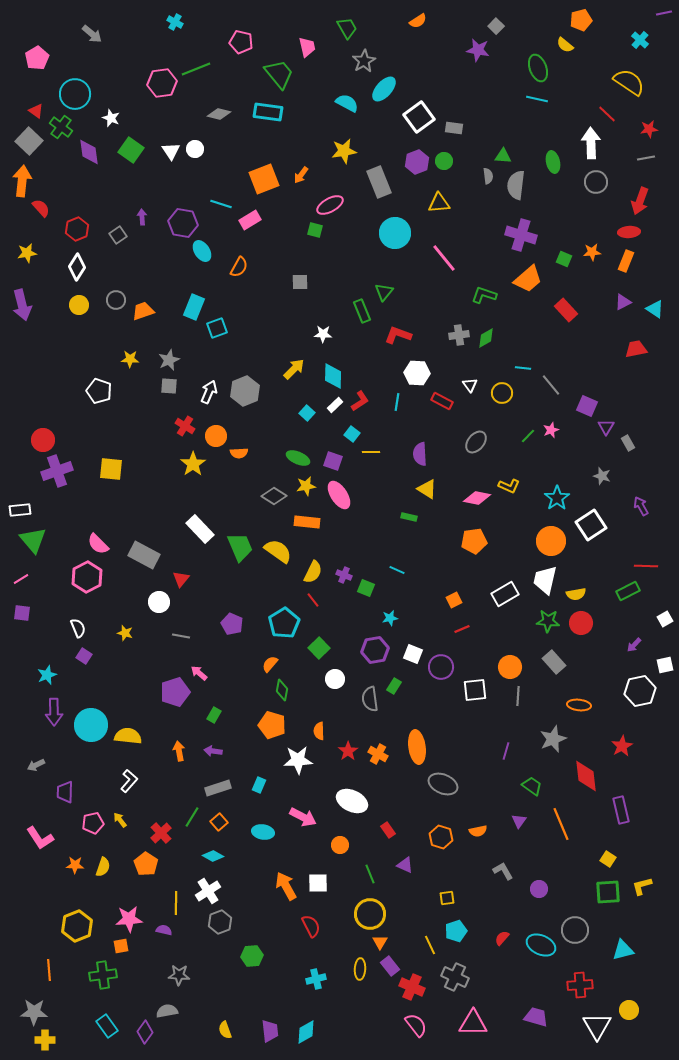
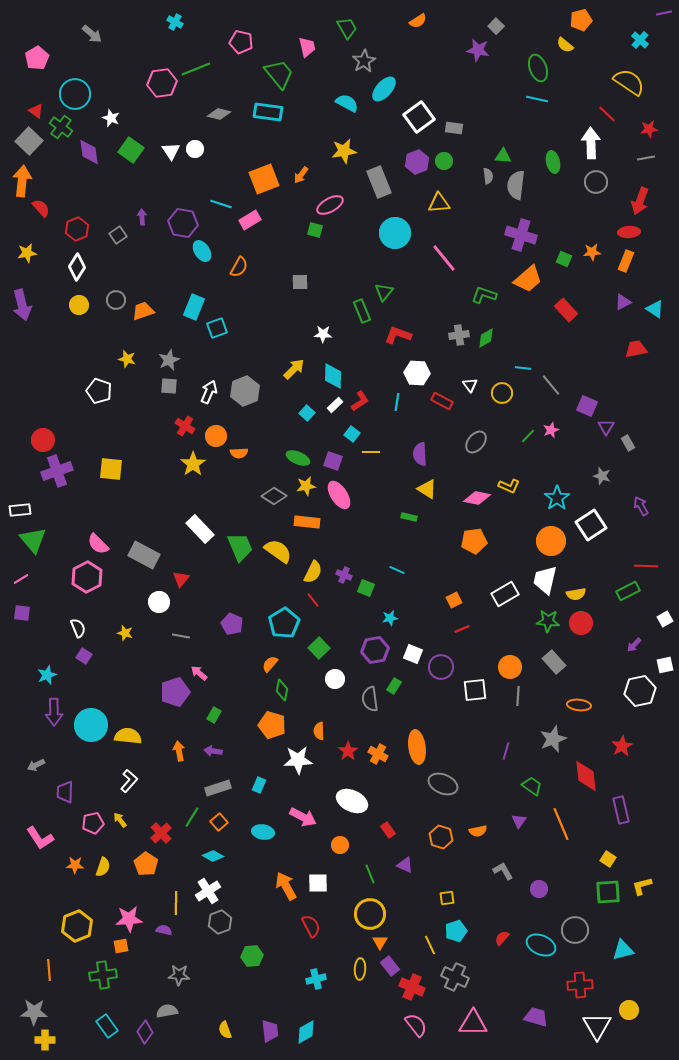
yellow star at (130, 359): moved 3 px left; rotated 12 degrees clockwise
